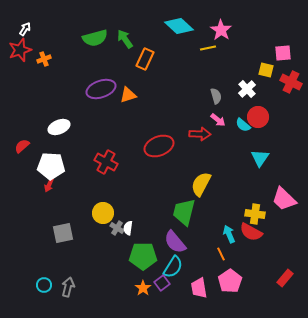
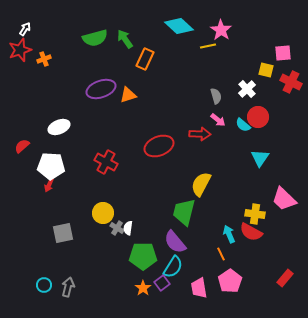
yellow line at (208, 48): moved 2 px up
